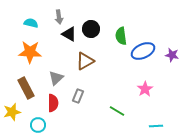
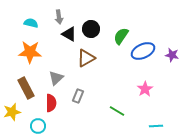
green semicircle: rotated 42 degrees clockwise
brown triangle: moved 1 px right, 3 px up
red semicircle: moved 2 px left
cyan circle: moved 1 px down
